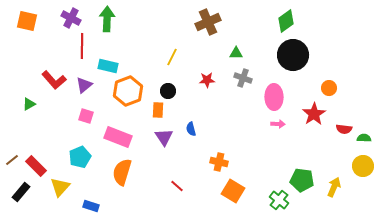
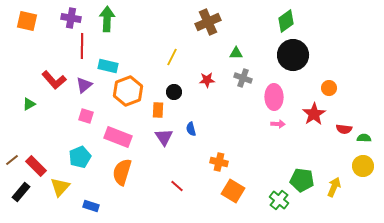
purple cross at (71, 18): rotated 18 degrees counterclockwise
black circle at (168, 91): moved 6 px right, 1 px down
